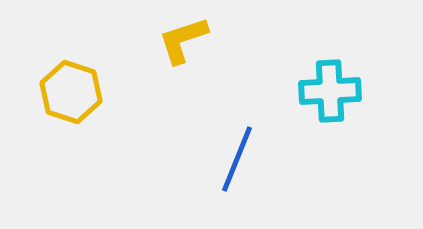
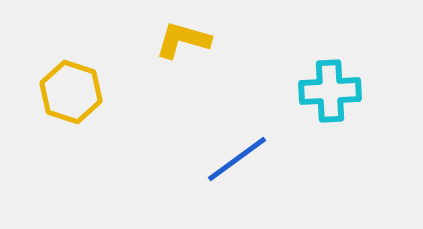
yellow L-shape: rotated 34 degrees clockwise
blue line: rotated 32 degrees clockwise
